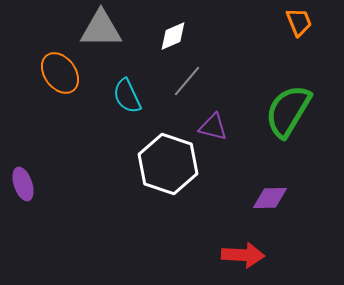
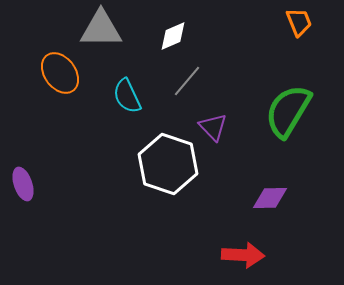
purple triangle: rotated 32 degrees clockwise
